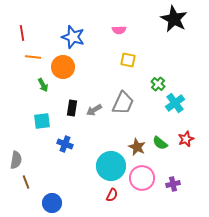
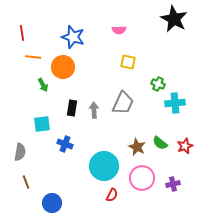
yellow square: moved 2 px down
green cross: rotated 16 degrees counterclockwise
cyan cross: rotated 30 degrees clockwise
gray arrow: rotated 119 degrees clockwise
cyan square: moved 3 px down
red star: moved 1 px left, 7 px down
gray semicircle: moved 4 px right, 8 px up
cyan circle: moved 7 px left
